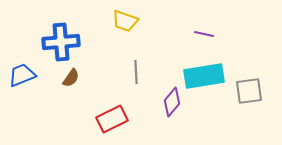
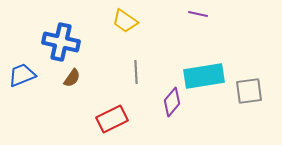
yellow trapezoid: rotated 16 degrees clockwise
purple line: moved 6 px left, 20 px up
blue cross: rotated 18 degrees clockwise
brown semicircle: moved 1 px right
